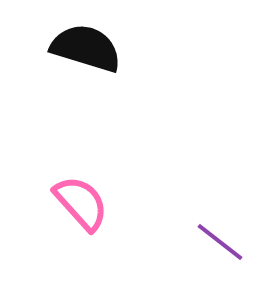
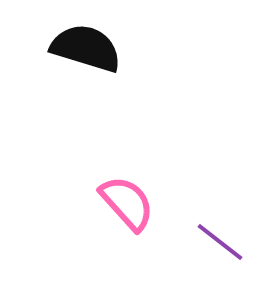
pink semicircle: moved 46 px right
